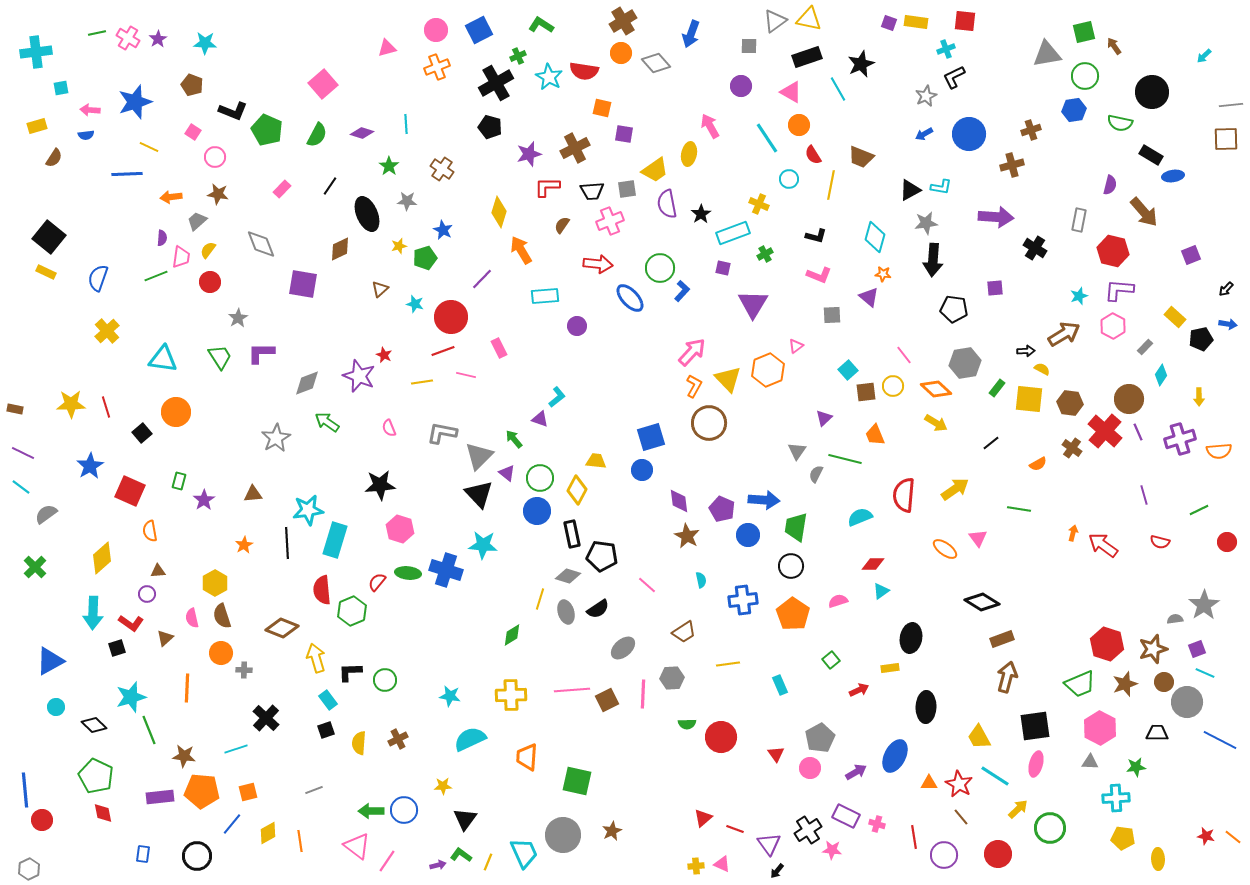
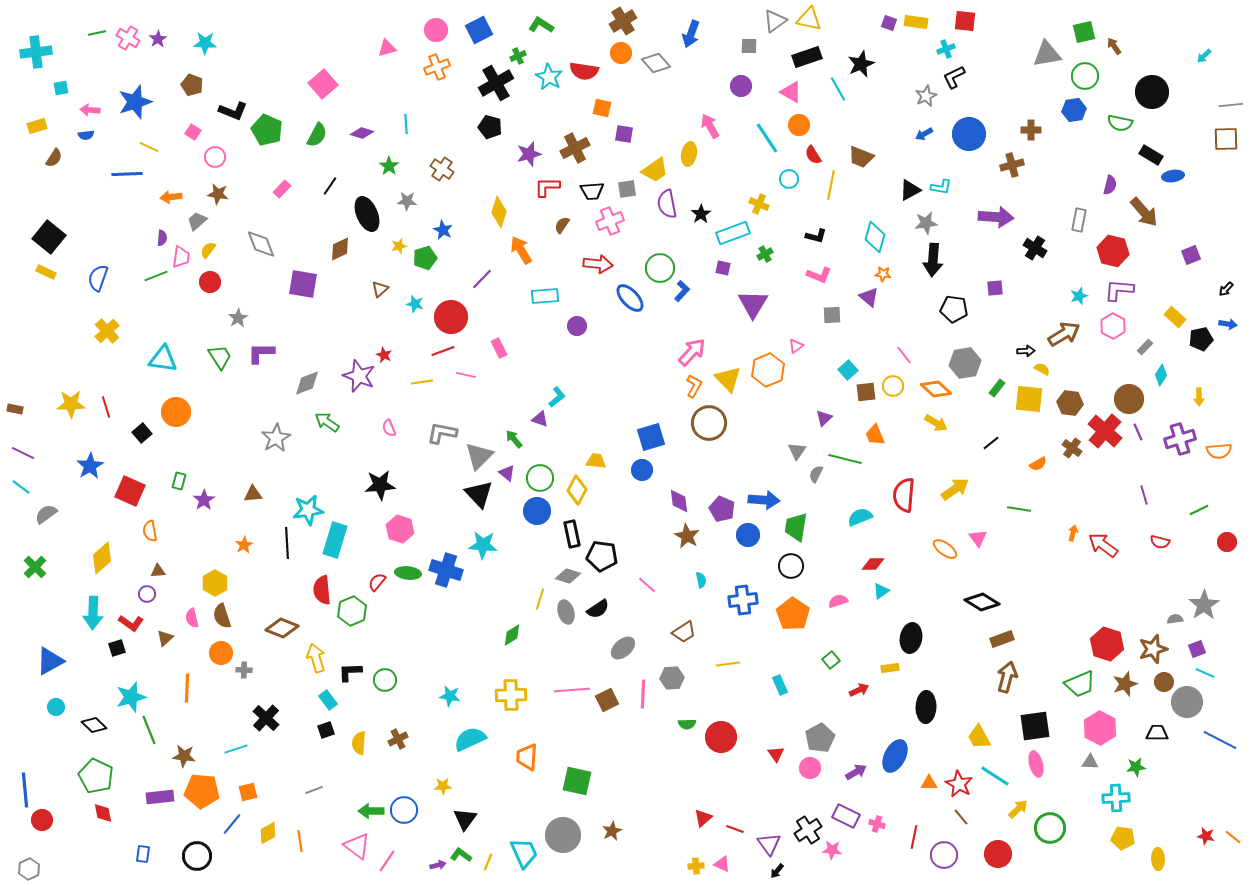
brown cross at (1031, 130): rotated 18 degrees clockwise
pink ellipse at (1036, 764): rotated 30 degrees counterclockwise
red line at (914, 837): rotated 20 degrees clockwise
